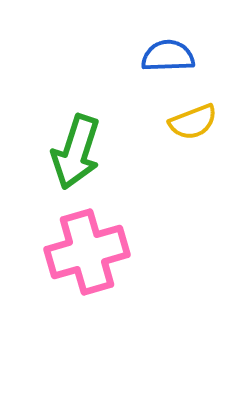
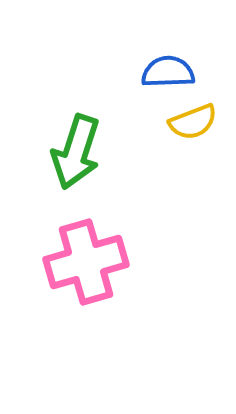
blue semicircle: moved 16 px down
pink cross: moved 1 px left, 10 px down
